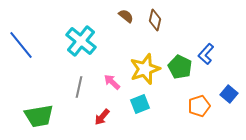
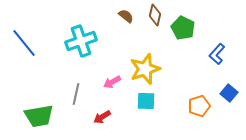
brown diamond: moved 5 px up
cyan cross: rotated 32 degrees clockwise
blue line: moved 3 px right, 2 px up
blue L-shape: moved 11 px right
green pentagon: moved 3 px right, 39 px up
pink arrow: rotated 72 degrees counterclockwise
gray line: moved 3 px left, 7 px down
blue square: moved 1 px up
cyan square: moved 6 px right, 3 px up; rotated 24 degrees clockwise
red arrow: rotated 18 degrees clockwise
